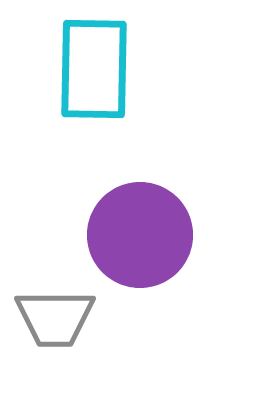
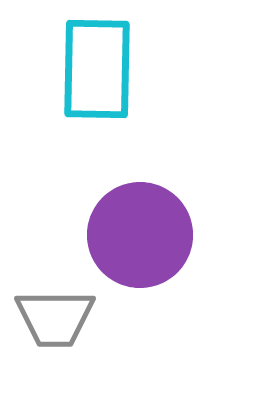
cyan rectangle: moved 3 px right
